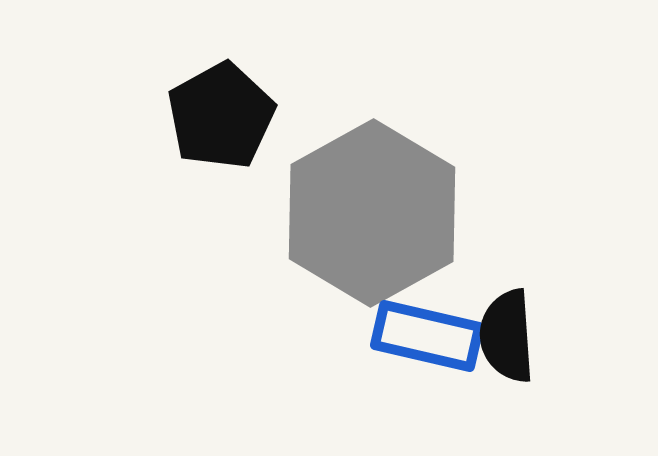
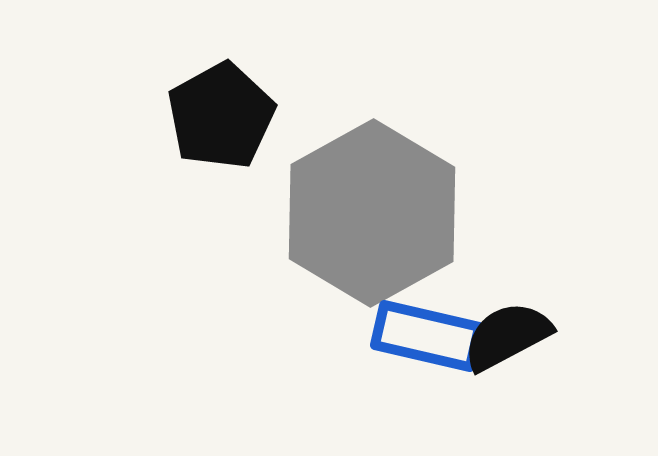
black semicircle: rotated 66 degrees clockwise
